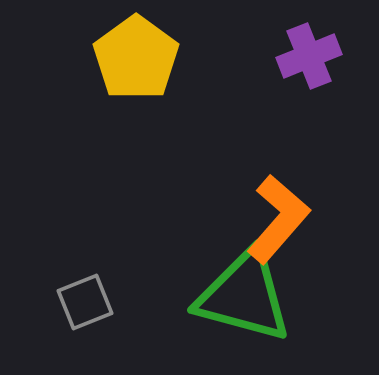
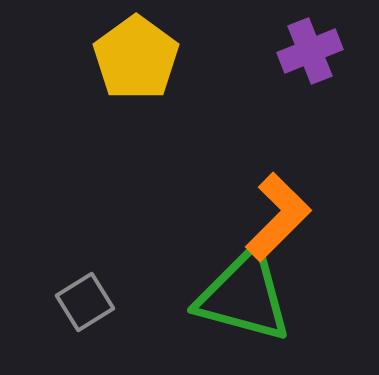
purple cross: moved 1 px right, 5 px up
orange L-shape: moved 2 px up; rotated 4 degrees clockwise
gray square: rotated 10 degrees counterclockwise
